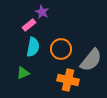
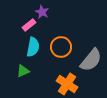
orange circle: moved 2 px up
green triangle: moved 2 px up
orange cross: moved 1 px left, 4 px down; rotated 20 degrees clockwise
